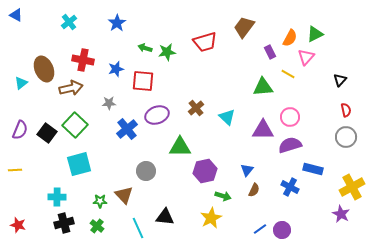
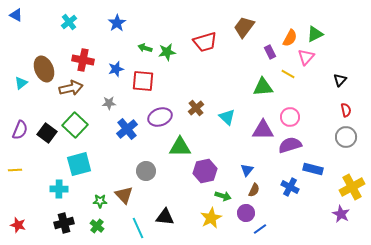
purple ellipse at (157, 115): moved 3 px right, 2 px down
cyan cross at (57, 197): moved 2 px right, 8 px up
purple circle at (282, 230): moved 36 px left, 17 px up
